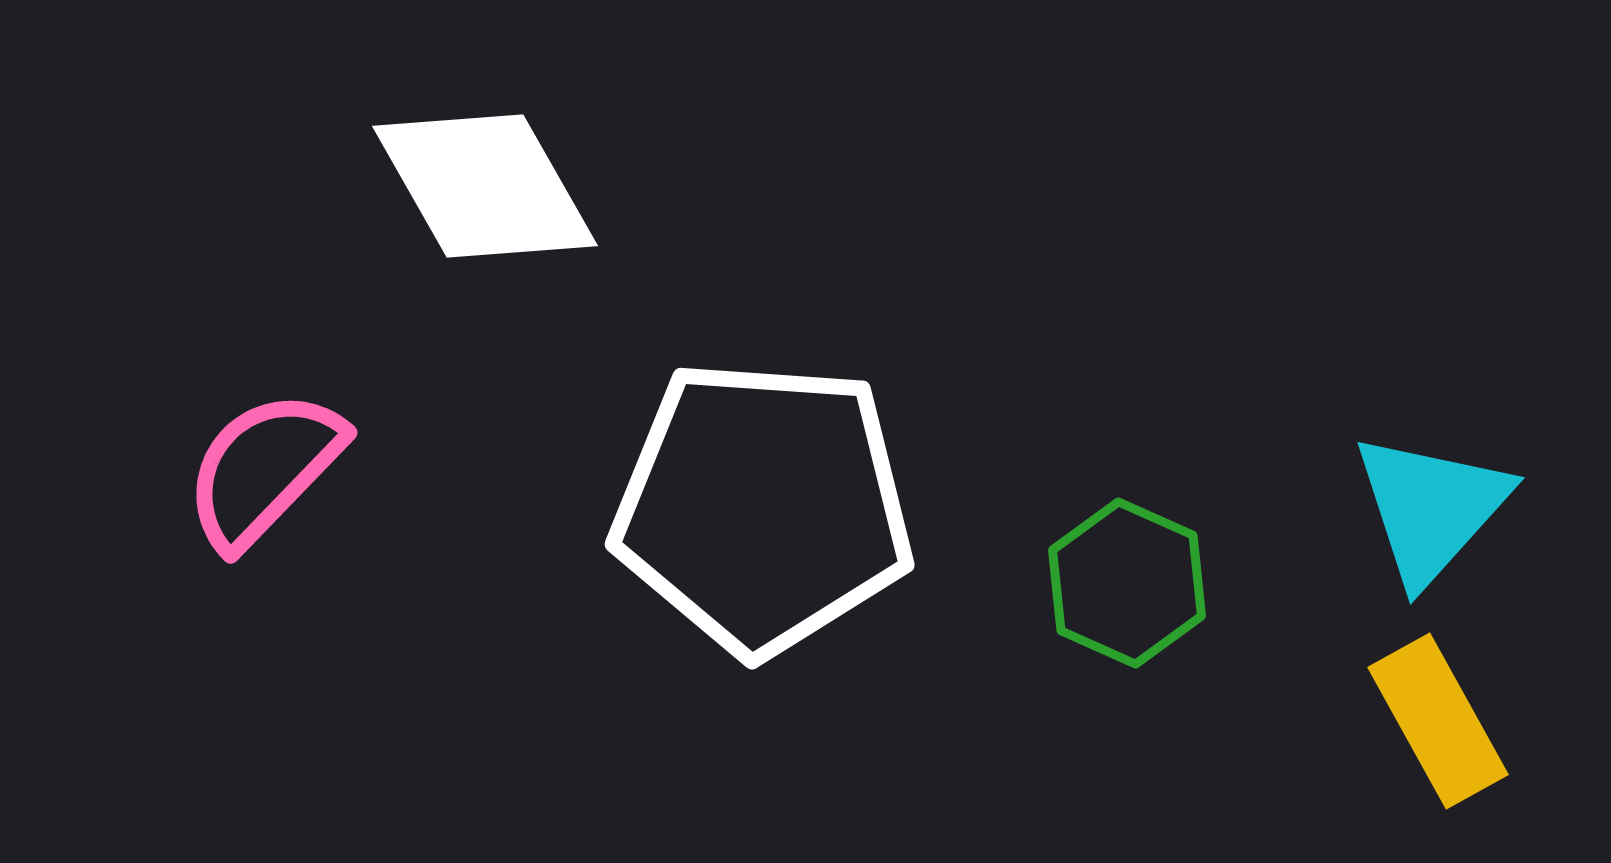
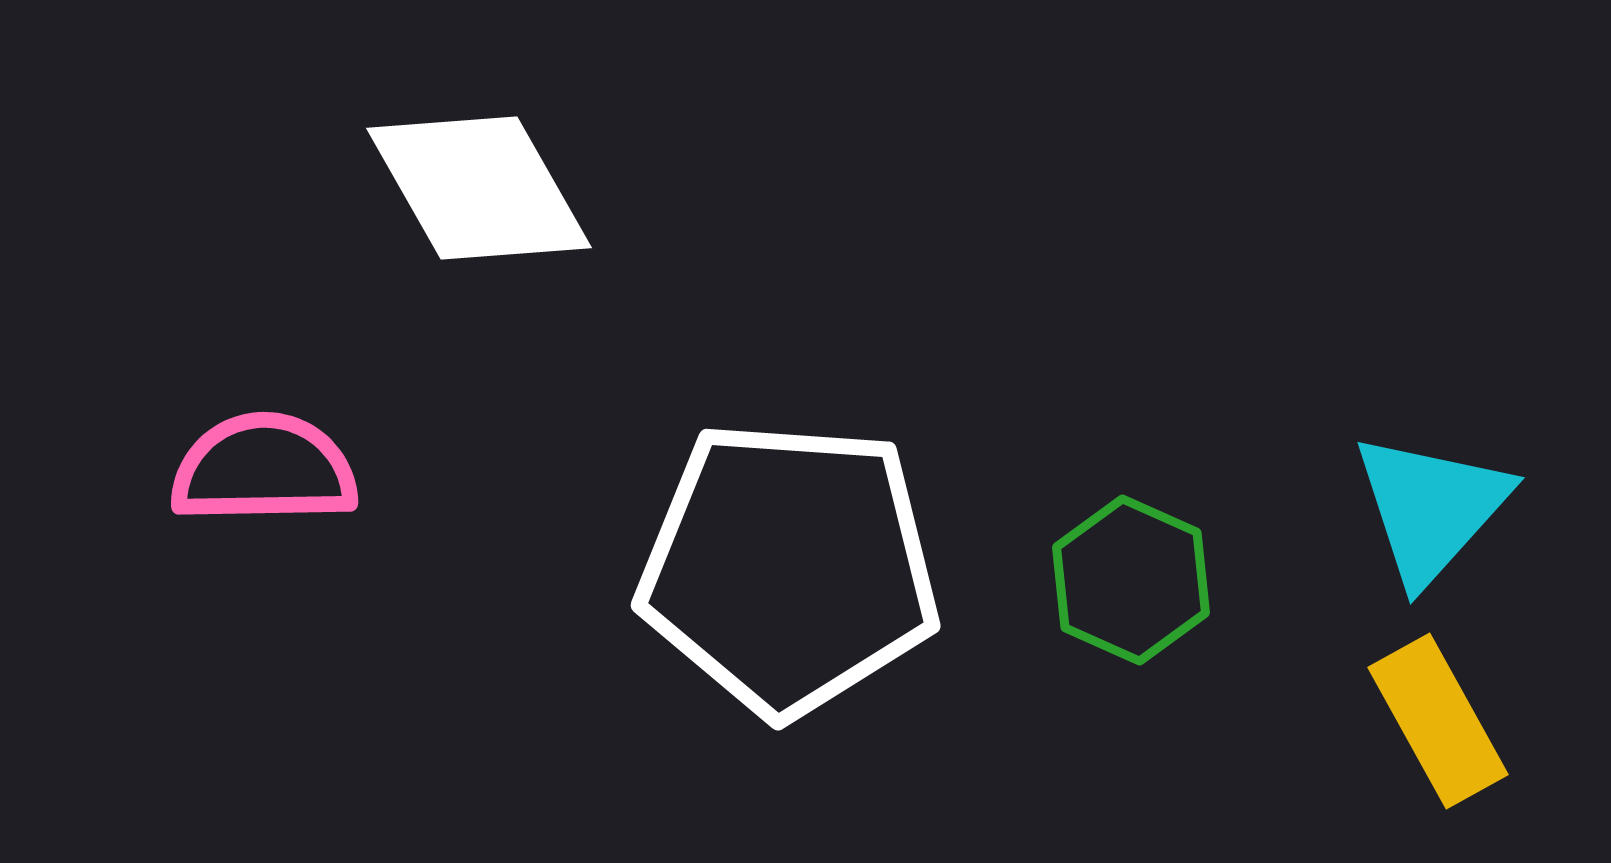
white diamond: moved 6 px left, 2 px down
pink semicircle: rotated 45 degrees clockwise
white pentagon: moved 26 px right, 61 px down
green hexagon: moved 4 px right, 3 px up
